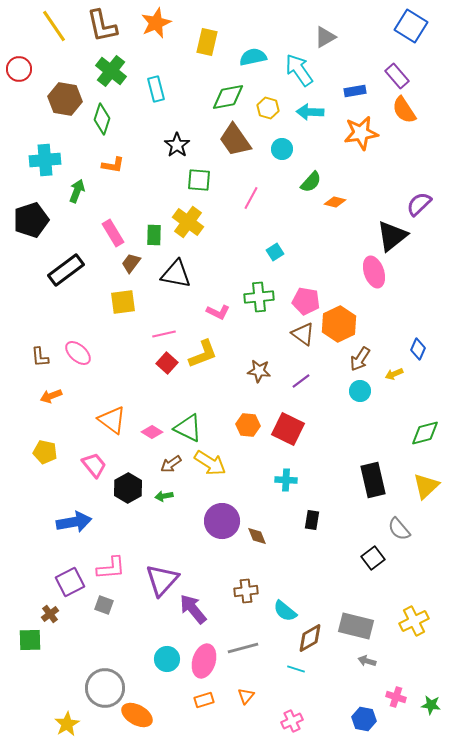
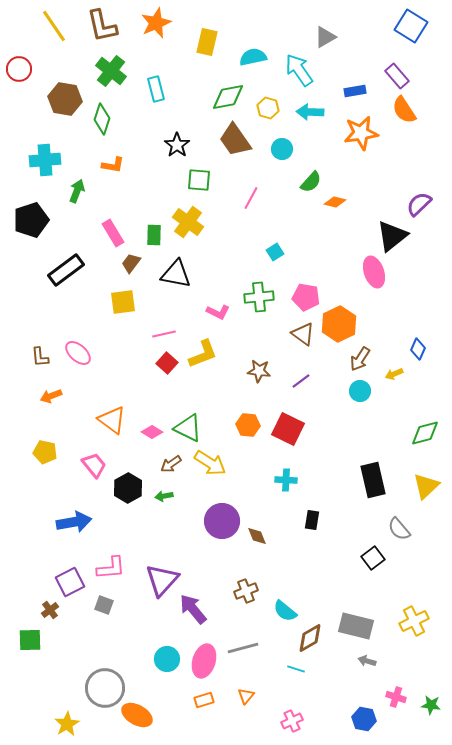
pink pentagon at (306, 301): moved 4 px up
brown cross at (246, 591): rotated 15 degrees counterclockwise
brown cross at (50, 614): moved 4 px up
